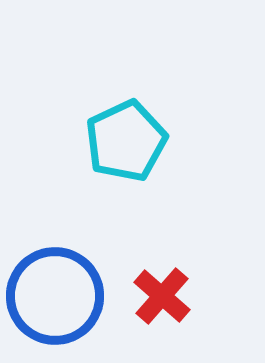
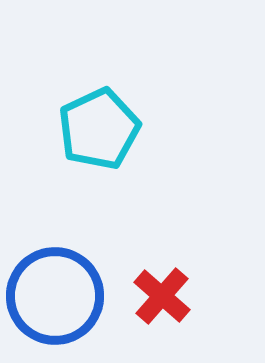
cyan pentagon: moved 27 px left, 12 px up
